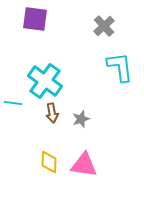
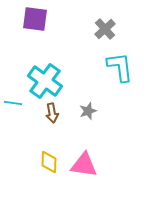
gray cross: moved 1 px right, 3 px down
gray star: moved 7 px right, 8 px up
